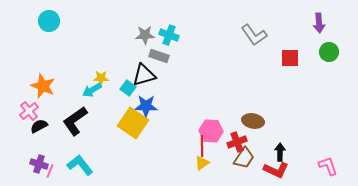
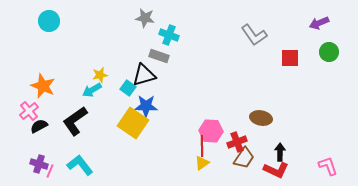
purple arrow: rotated 72 degrees clockwise
gray star: moved 17 px up; rotated 12 degrees clockwise
yellow star: moved 1 px left, 3 px up; rotated 14 degrees counterclockwise
brown ellipse: moved 8 px right, 3 px up
